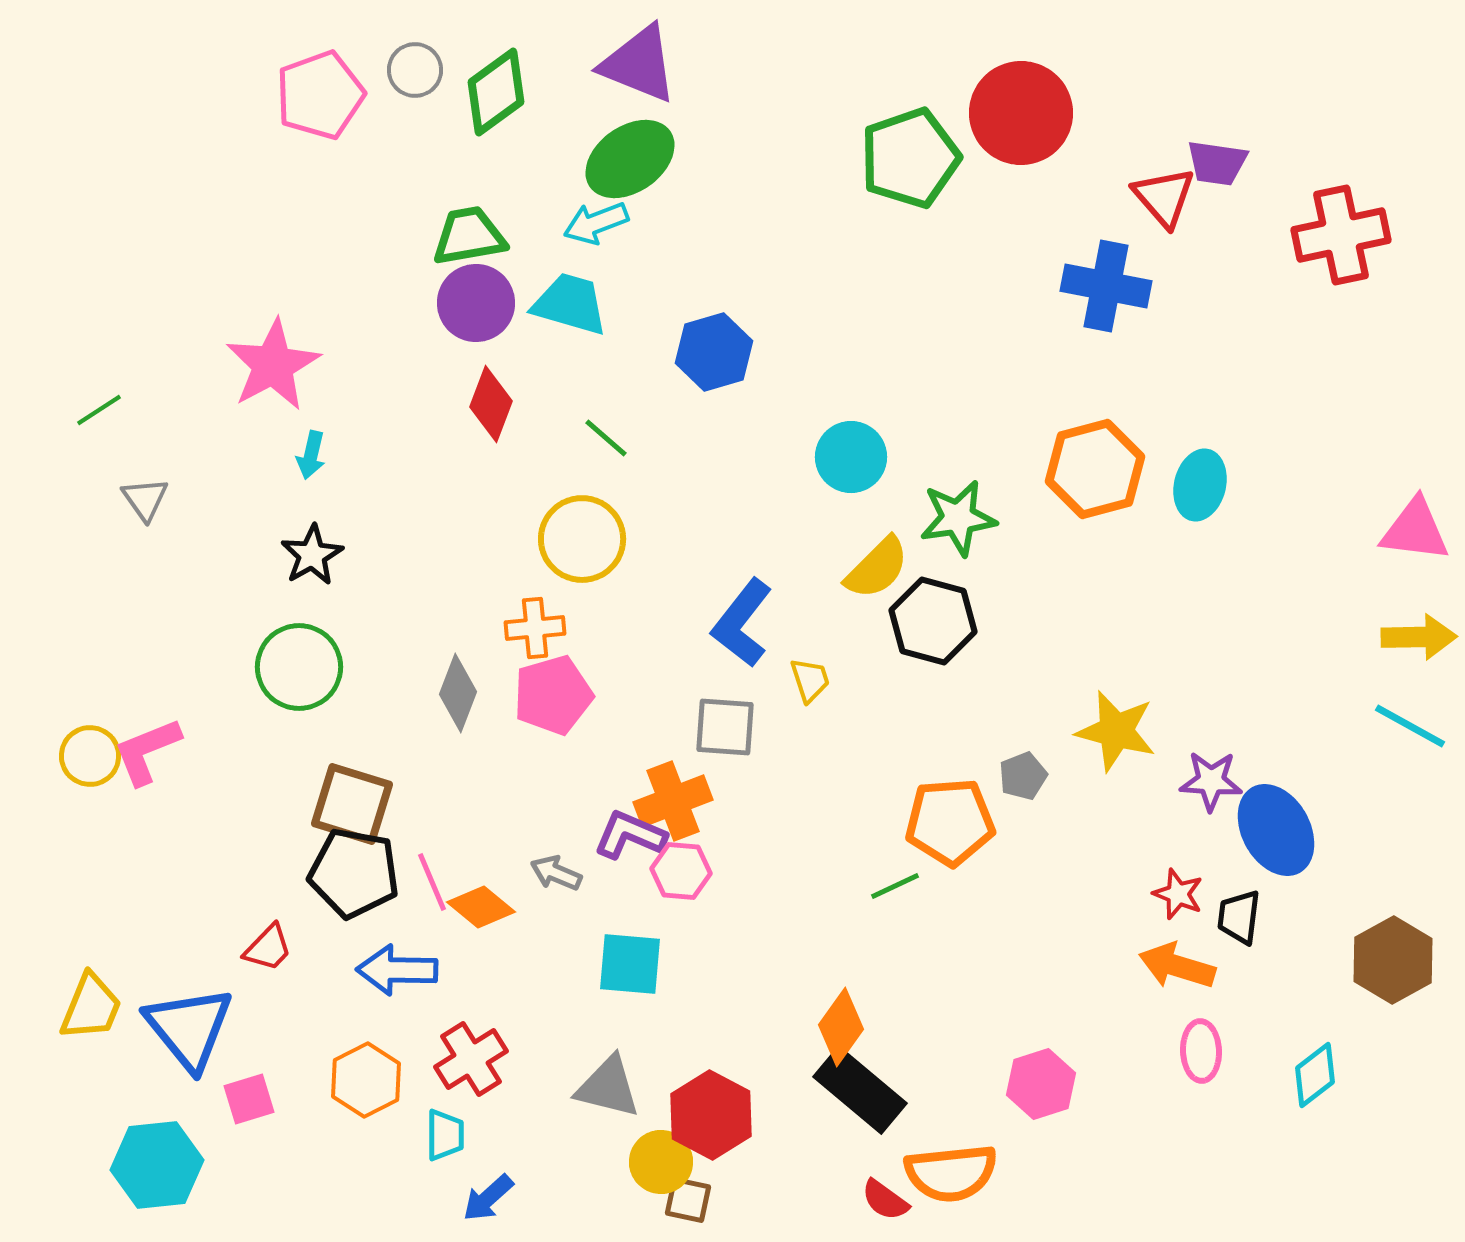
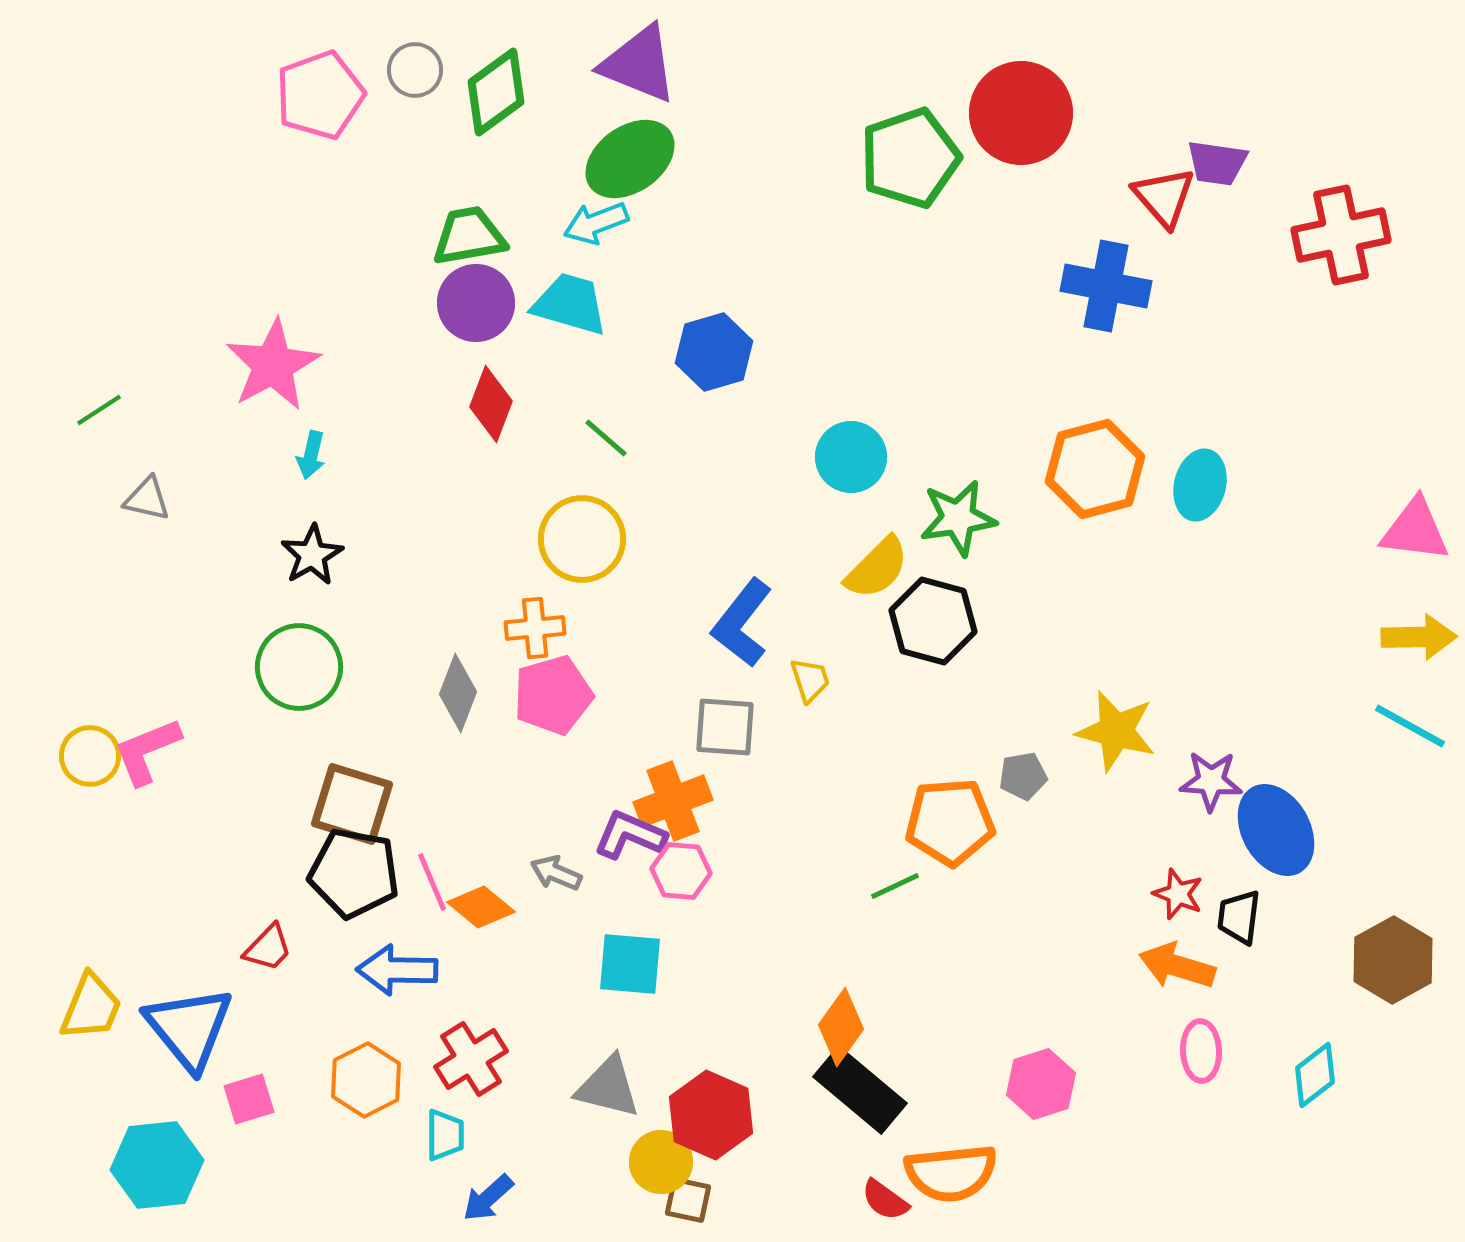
gray triangle at (145, 499): moved 2 px right; rotated 42 degrees counterclockwise
gray pentagon at (1023, 776): rotated 12 degrees clockwise
red hexagon at (711, 1115): rotated 4 degrees counterclockwise
